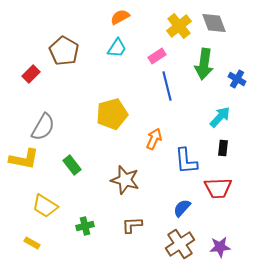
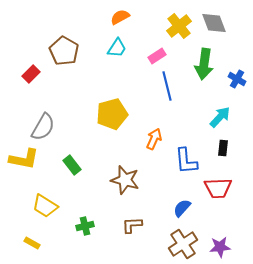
brown cross: moved 3 px right
